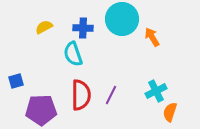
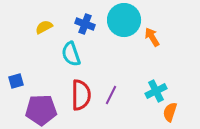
cyan circle: moved 2 px right, 1 px down
blue cross: moved 2 px right, 4 px up; rotated 18 degrees clockwise
cyan semicircle: moved 2 px left
